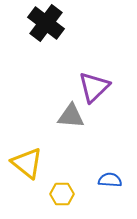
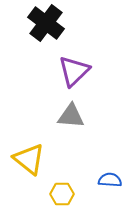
purple triangle: moved 20 px left, 16 px up
yellow triangle: moved 2 px right, 4 px up
